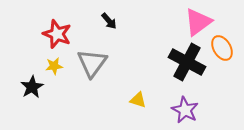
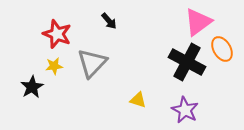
orange ellipse: moved 1 px down
gray triangle: rotated 8 degrees clockwise
